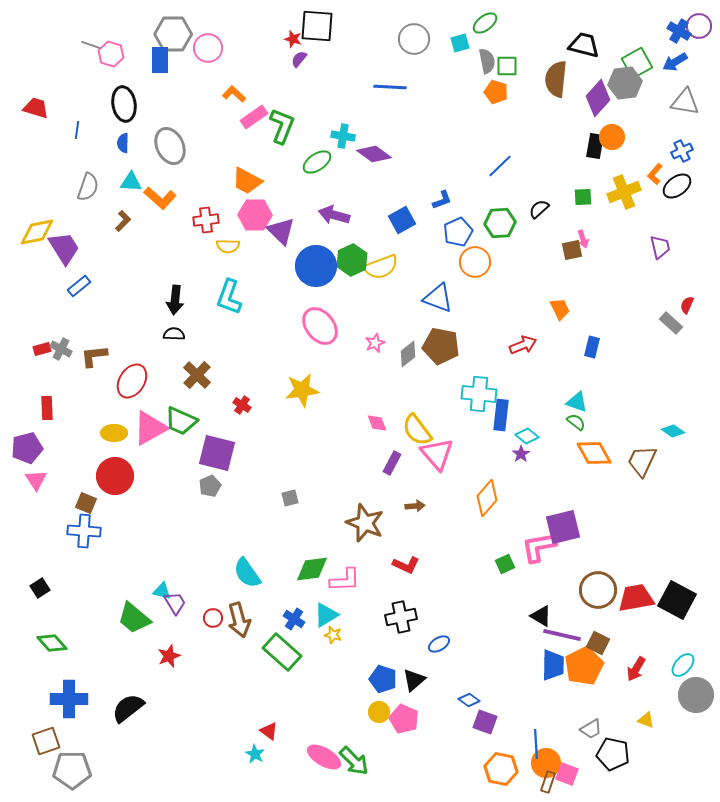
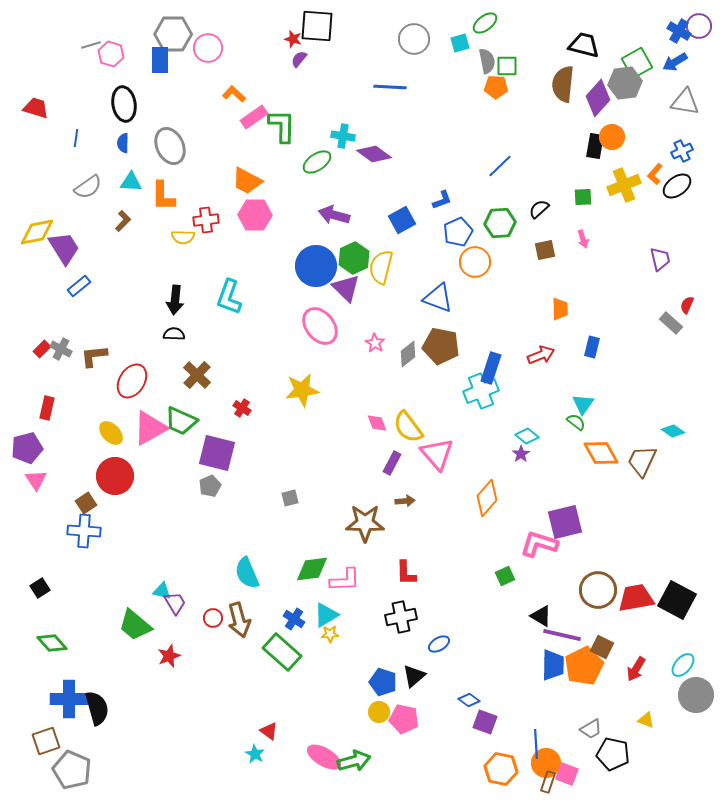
gray line at (91, 45): rotated 36 degrees counterclockwise
brown semicircle at (556, 79): moved 7 px right, 5 px down
orange pentagon at (496, 92): moved 5 px up; rotated 15 degrees counterclockwise
green L-shape at (282, 126): rotated 21 degrees counterclockwise
blue line at (77, 130): moved 1 px left, 8 px down
gray semicircle at (88, 187): rotated 36 degrees clockwise
yellow cross at (624, 192): moved 7 px up
orange L-shape at (160, 198): moved 3 px right, 2 px up; rotated 48 degrees clockwise
purple triangle at (281, 231): moved 65 px right, 57 px down
yellow semicircle at (228, 246): moved 45 px left, 9 px up
purple trapezoid at (660, 247): moved 12 px down
brown square at (572, 250): moved 27 px left
green hexagon at (352, 260): moved 2 px right, 2 px up
yellow semicircle at (381, 267): rotated 124 degrees clockwise
orange trapezoid at (560, 309): rotated 25 degrees clockwise
pink star at (375, 343): rotated 18 degrees counterclockwise
red arrow at (523, 345): moved 18 px right, 10 px down
red rectangle at (42, 349): rotated 30 degrees counterclockwise
cyan cross at (479, 394): moved 2 px right, 3 px up; rotated 28 degrees counterclockwise
cyan triangle at (577, 402): moved 6 px right, 2 px down; rotated 45 degrees clockwise
red cross at (242, 405): moved 3 px down
red rectangle at (47, 408): rotated 15 degrees clockwise
blue rectangle at (501, 415): moved 10 px left, 47 px up; rotated 12 degrees clockwise
yellow semicircle at (417, 430): moved 9 px left, 3 px up
yellow ellipse at (114, 433): moved 3 px left; rotated 45 degrees clockwise
orange diamond at (594, 453): moved 7 px right
brown square at (86, 503): rotated 35 degrees clockwise
brown arrow at (415, 506): moved 10 px left, 5 px up
brown star at (365, 523): rotated 21 degrees counterclockwise
purple square at (563, 527): moved 2 px right, 5 px up
pink L-shape at (539, 547): moved 3 px up; rotated 27 degrees clockwise
green square at (505, 564): moved 12 px down
red L-shape at (406, 565): moved 8 px down; rotated 64 degrees clockwise
cyan semicircle at (247, 573): rotated 12 degrees clockwise
green trapezoid at (134, 618): moved 1 px right, 7 px down
yellow star at (333, 635): moved 3 px left, 1 px up; rotated 18 degrees counterclockwise
brown square at (598, 643): moved 4 px right, 4 px down
blue pentagon at (383, 679): moved 3 px down
black triangle at (414, 680): moved 4 px up
black semicircle at (128, 708): moved 31 px left; rotated 112 degrees clockwise
pink pentagon at (404, 719): rotated 12 degrees counterclockwise
green arrow at (354, 761): rotated 60 degrees counterclockwise
gray pentagon at (72, 770): rotated 24 degrees clockwise
